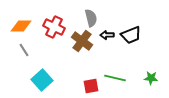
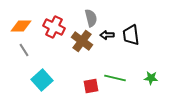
black trapezoid: rotated 105 degrees clockwise
